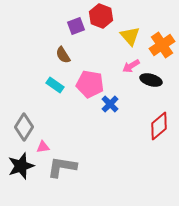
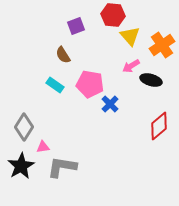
red hexagon: moved 12 px right, 1 px up; rotated 15 degrees counterclockwise
black star: rotated 12 degrees counterclockwise
